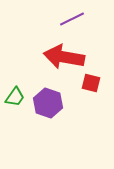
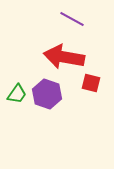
purple line: rotated 55 degrees clockwise
green trapezoid: moved 2 px right, 3 px up
purple hexagon: moved 1 px left, 9 px up
